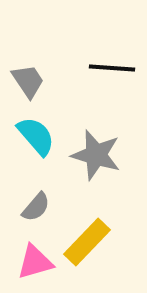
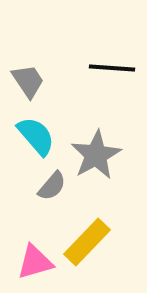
gray star: rotated 27 degrees clockwise
gray semicircle: moved 16 px right, 21 px up
